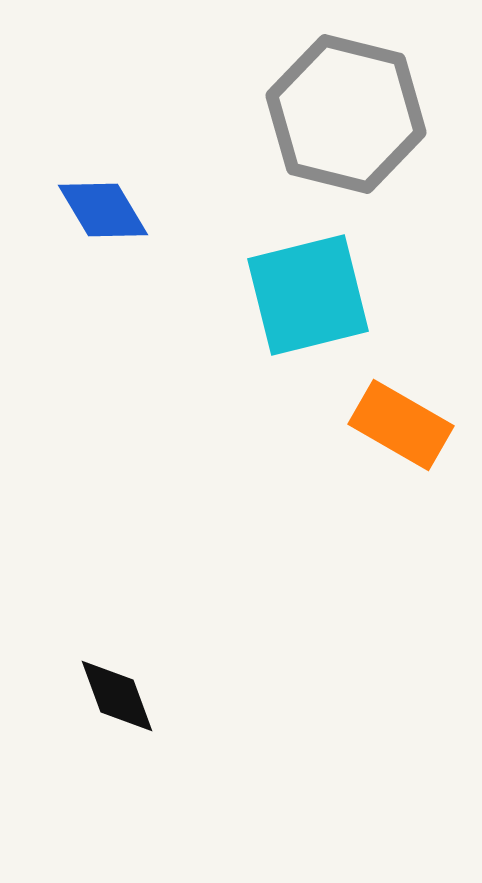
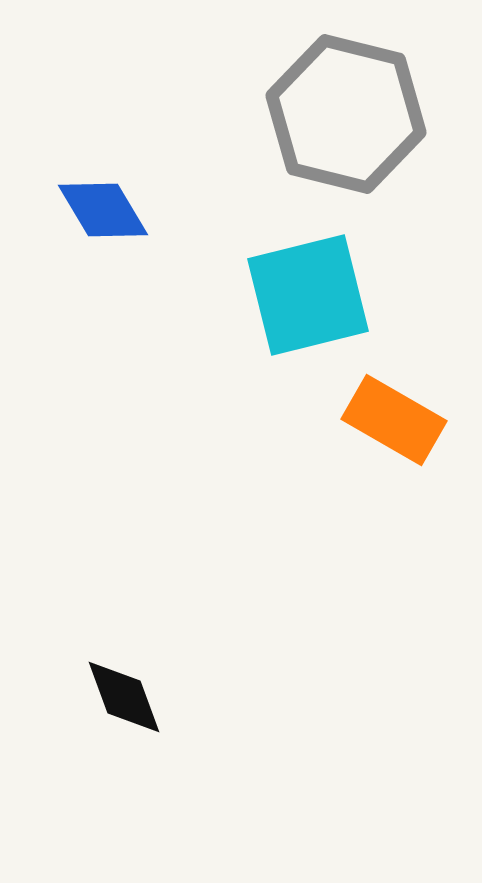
orange rectangle: moved 7 px left, 5 px up
black diamond: moved 7 px right, 1 px down
